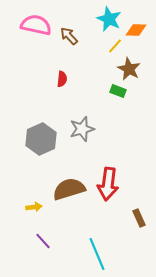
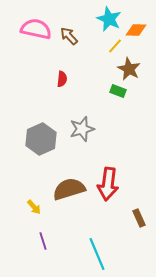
pink semicircle: moved 4 px down
yellow arrow: rotated 56 degrees clockwise
purple line: rotated 24 degrees clockwise
